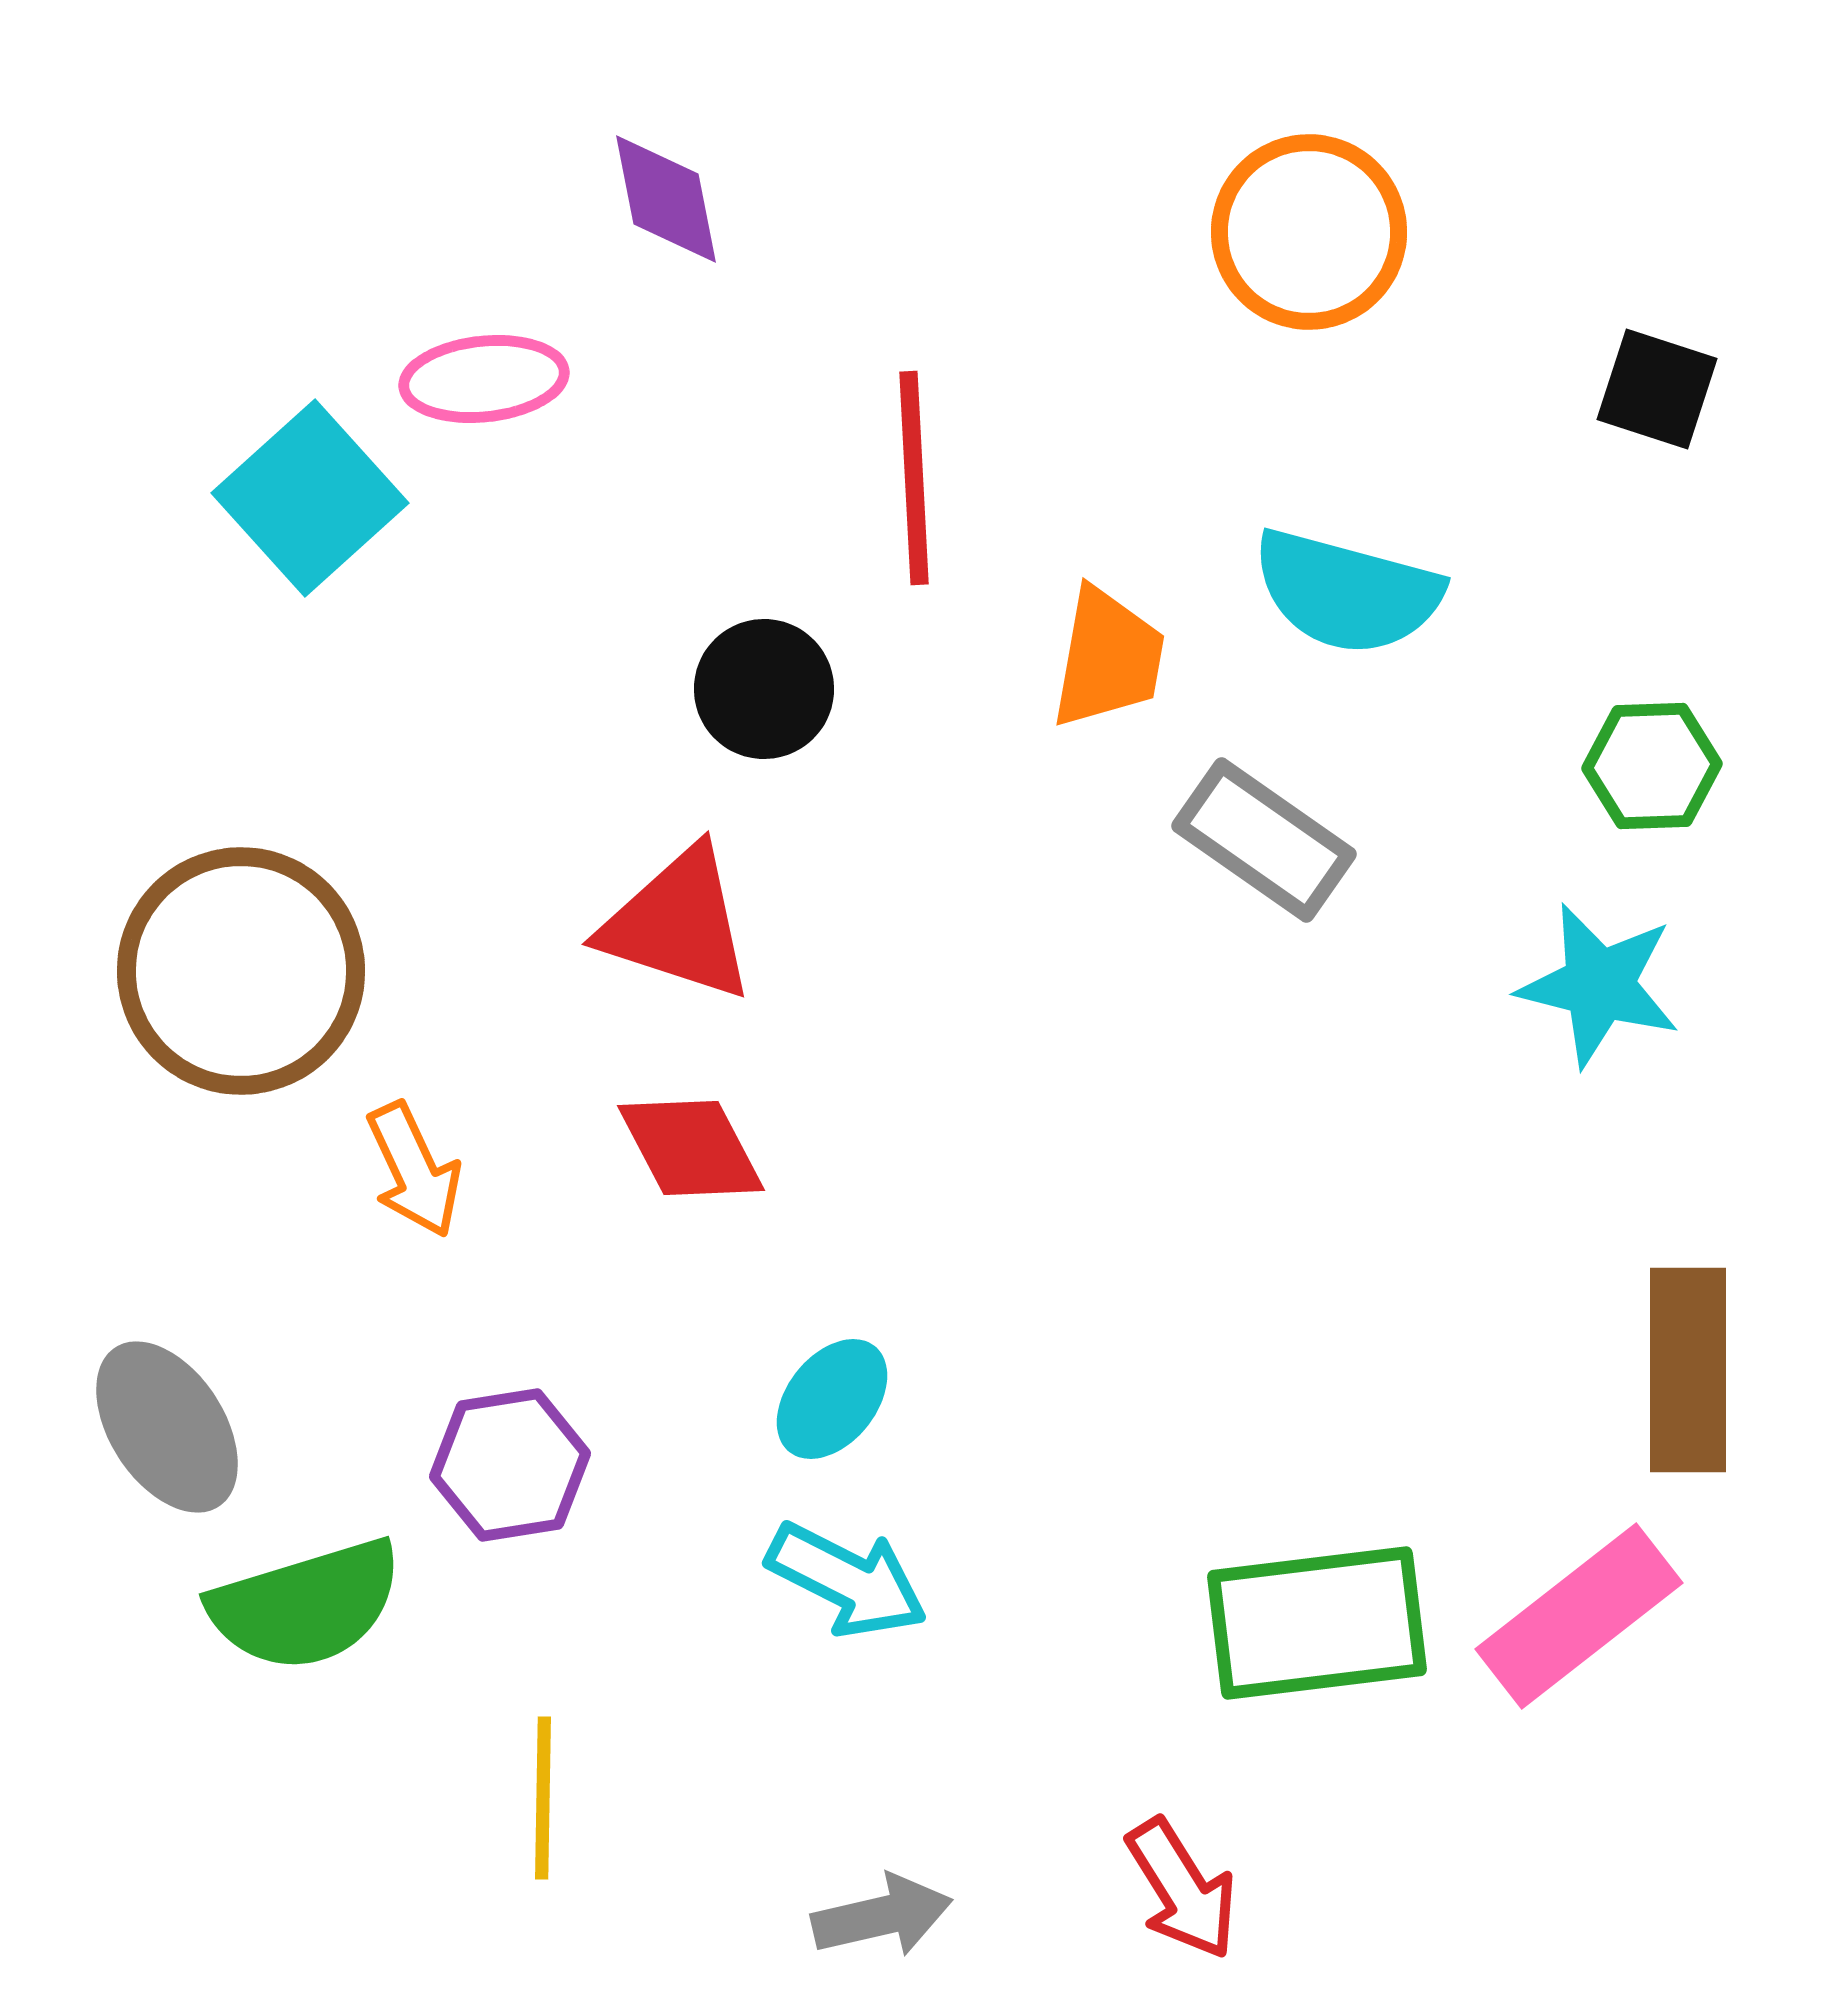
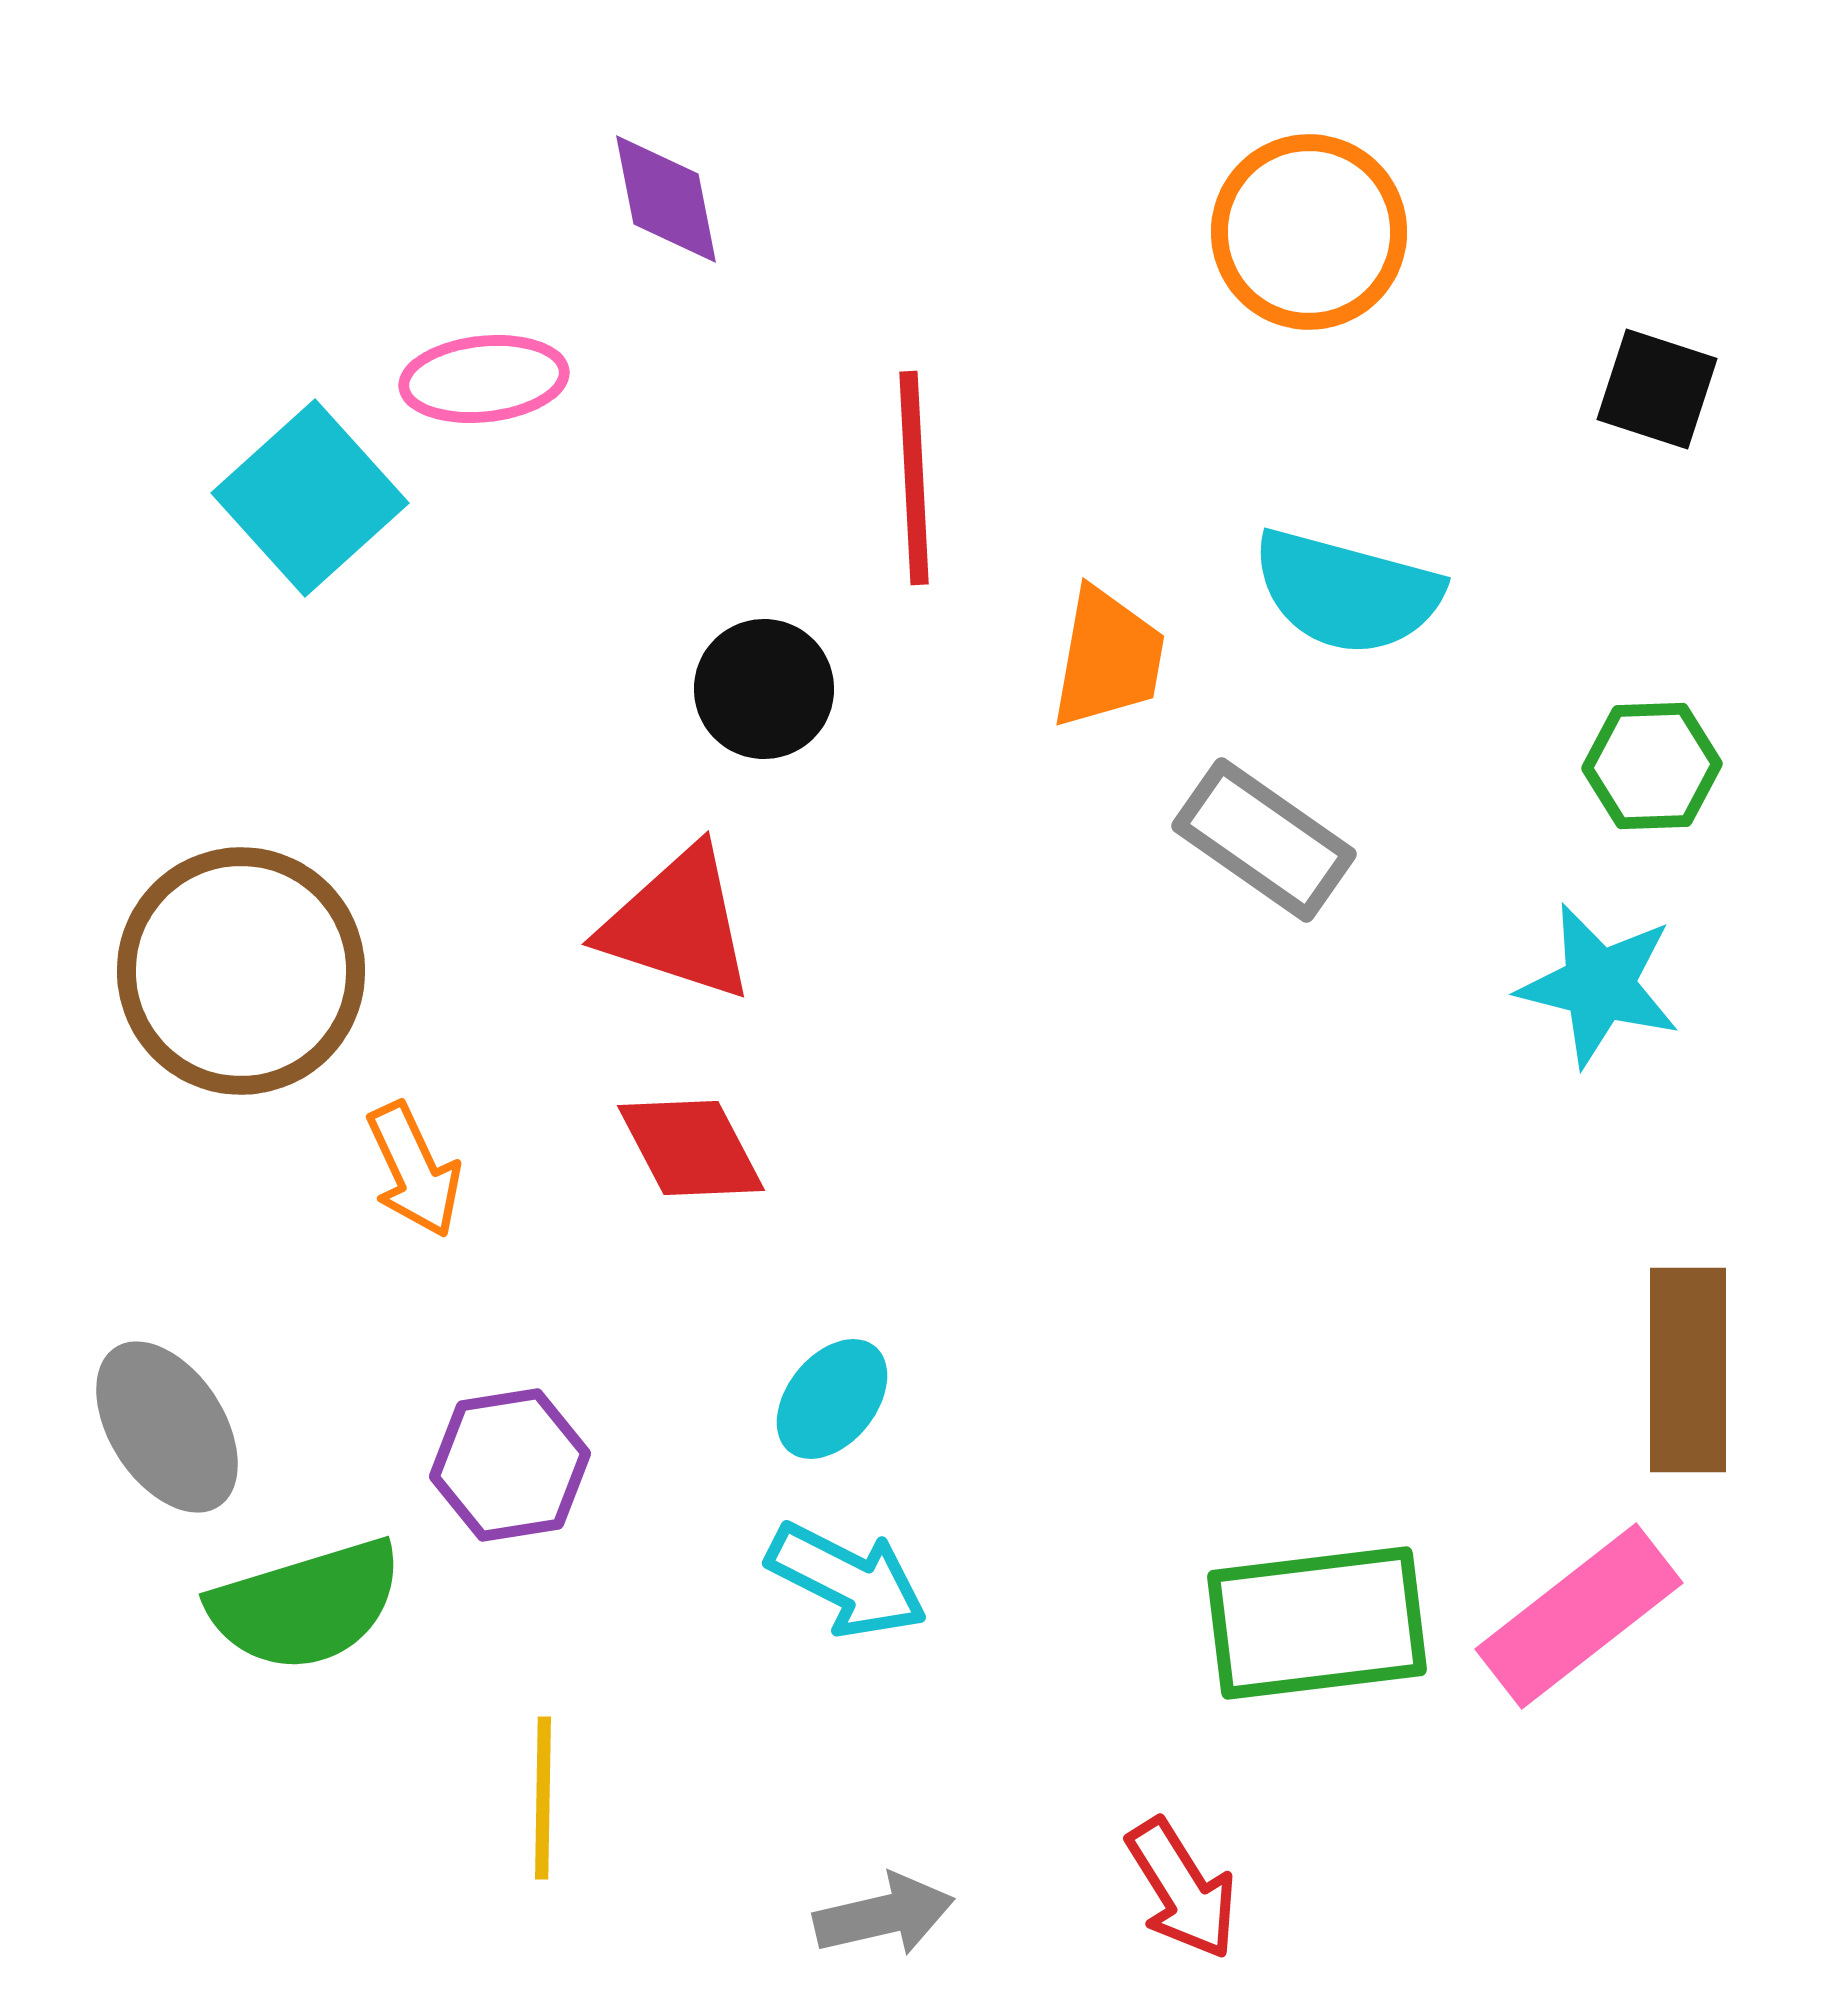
gray arrow: moved 2 px right, 1 px up
